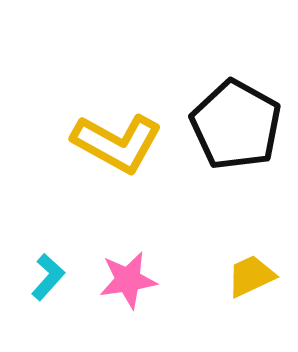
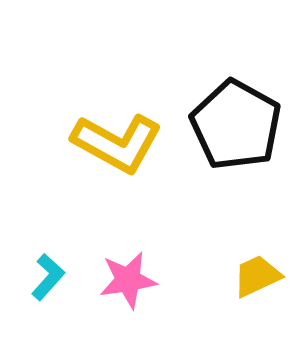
yellow trapezoid: moved 6 px right
